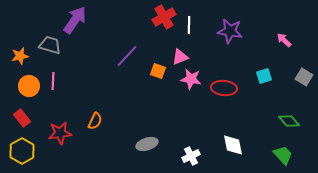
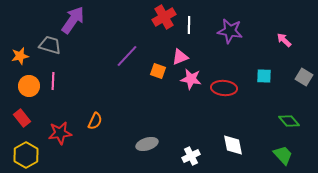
purple arrow: moved 2 px left
cyan square: rotated 21 degrees clockwise
yellow hexagon: moved 4 px right, 4 px down
